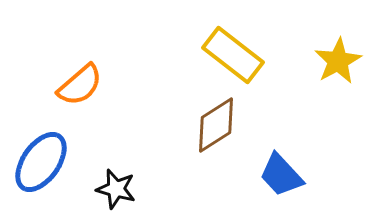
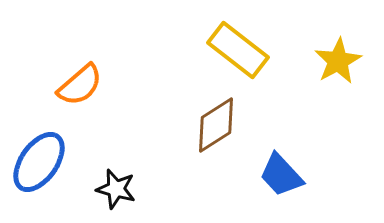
yellow rectangle: moved 5 px right, 5 px up
blue ellipse: moved 2 px left
